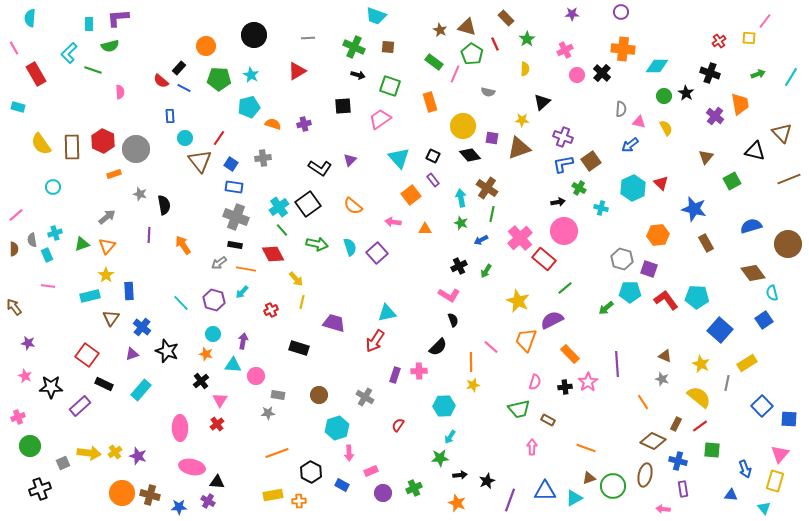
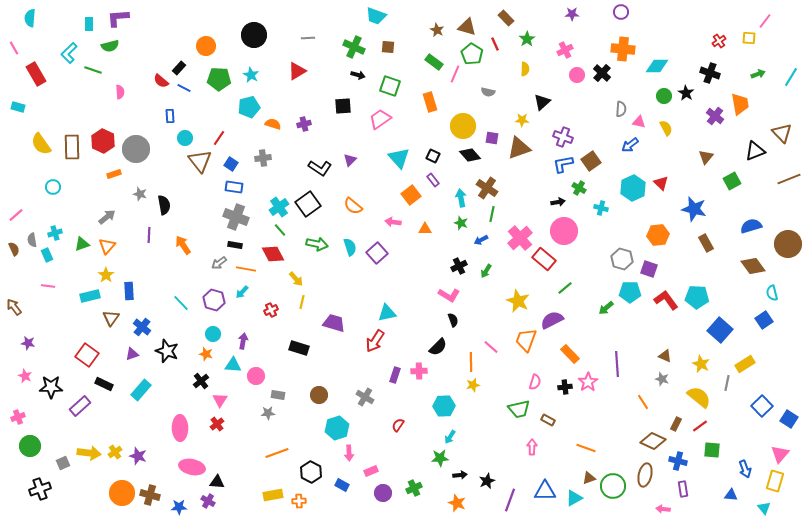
brown star at (440, 30): moved 3 px left
black triangle at (755, 151): rotated 35 degrees counterclockwise
green line at (282, 230): moved 2 px left
brown semicircle at (14, 249): rotated 24 degrees counterclockwise
brown diamond at (753, 273): moved 7 px up
yellow rectangle at (747, 363): moved 2 px left, 1 px down
blue square at (789, 419): rotated 30 degrees clockwise
